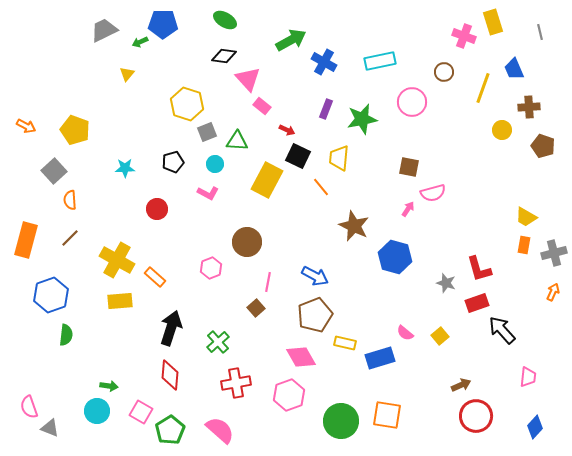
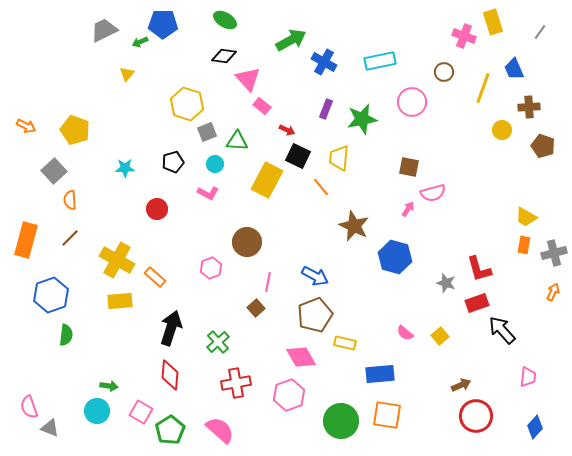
gray line at (540, 32): rotated 49 degrees clockwise
blue rectangle at (380, 358): moved 16 px down; rotated 12 degrees clockwise
